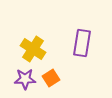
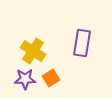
yellow cross: moved 2 px down
